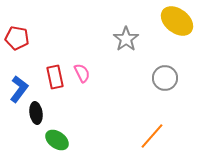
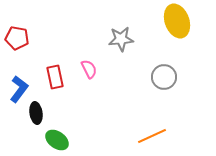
yellow ellipse: rotated 32 degrees clockwise
gray star: moved 5 px left; rotated 30 degrees clockwise
pink semicircle: moved 7 px right, 4 px up
gray circle: moved 1 px left, 1 px up
orange line: rotated 24 degrees clockwise
